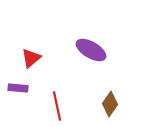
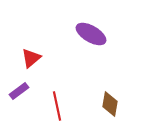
purple ellipse: moved 16 px up
purple rectangle: moved 1 px right, 3 px down; rotated 42 degrees counterclockwise
brown diamond: rotated 25 degrees counterclockwise
